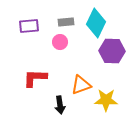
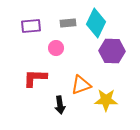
gray rectangle: moved 2 px right, 1 px down
purple rectangle: moved 2 px right
pink circle: moved 4 px left, 6 px down
